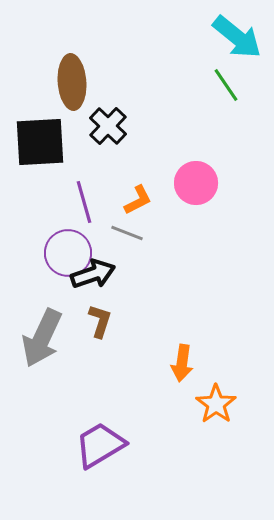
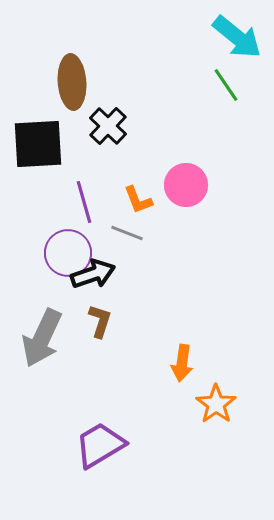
black square: moved 2 px left, 2 px down
pink circle: moved 10 px left, 2 px down
orange L-shape: rotated 96 degrees clockwise
